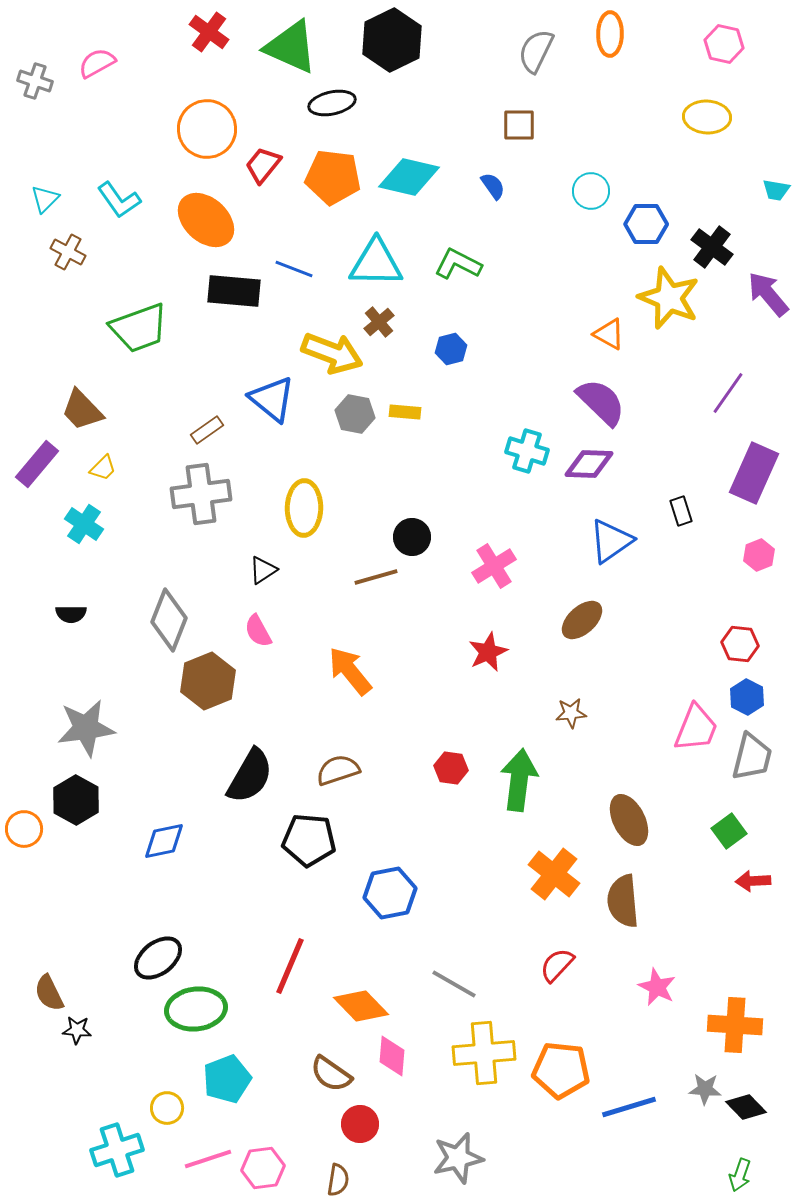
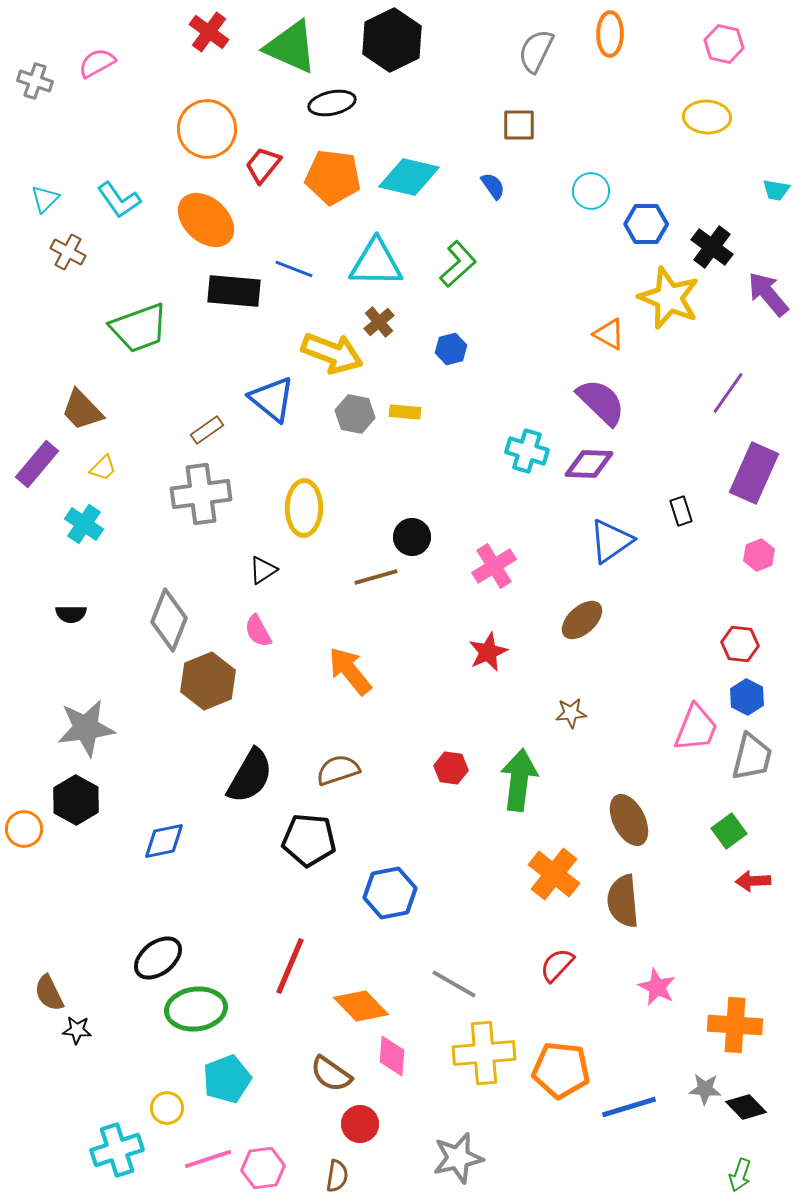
green L-shape at (458, 264): rotated 111 degrees clockwise
brown semicircle at (338, 1180): moved 1 px left, 4 px up
